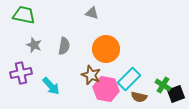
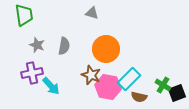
green trapezoid: rotated 70 degrees clockwise
gray star: moved 3 px right
purple cross: moved 11 px right
pink hexagon: moved 2 px right, 2 px up
black square: moved 1 px right, 1 px up
